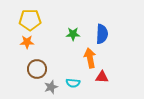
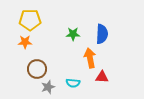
orange star: moved 2 px left
gray star: moved 3 px left
